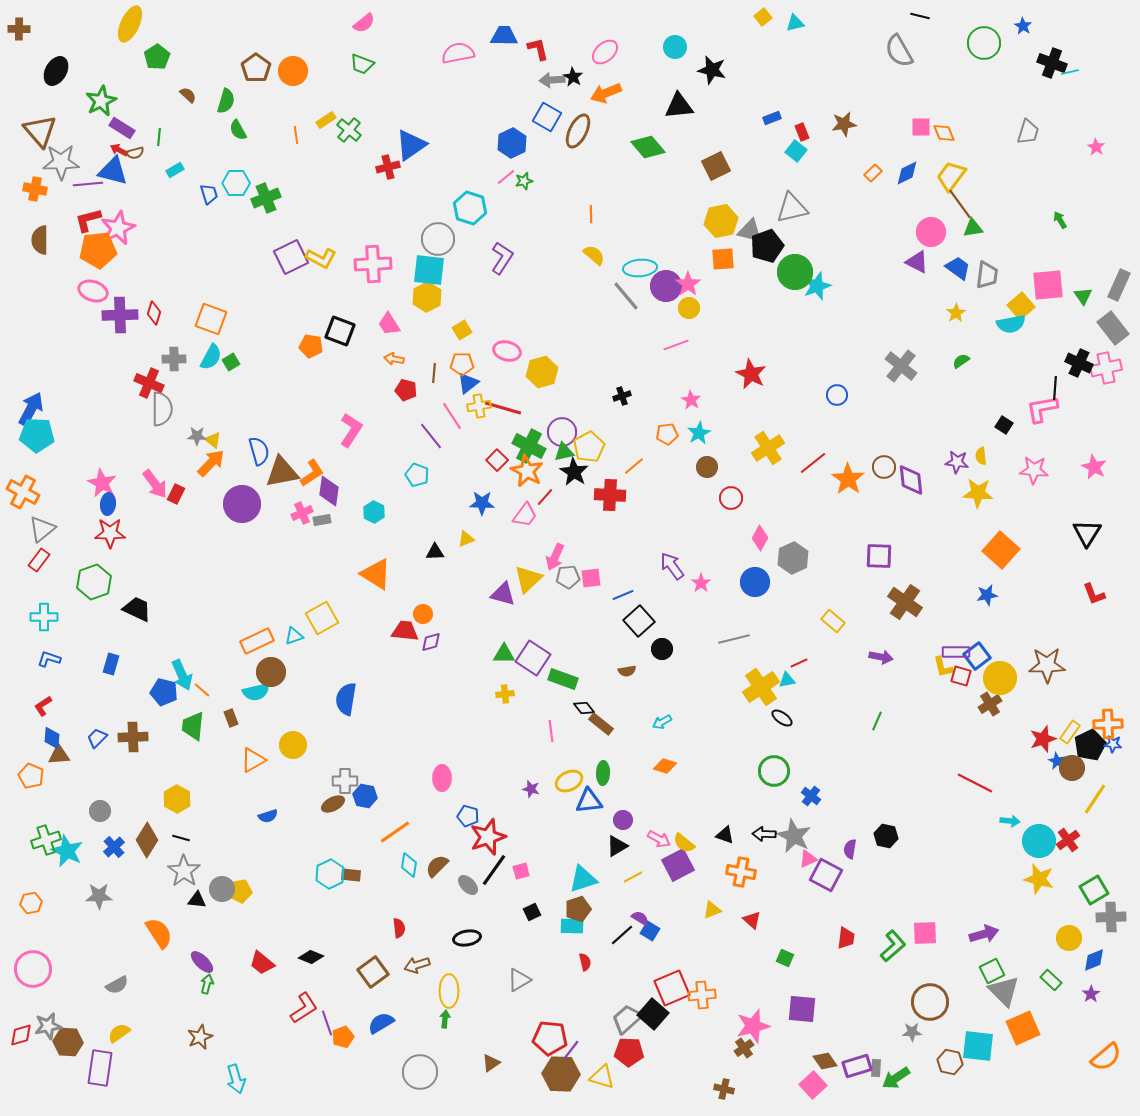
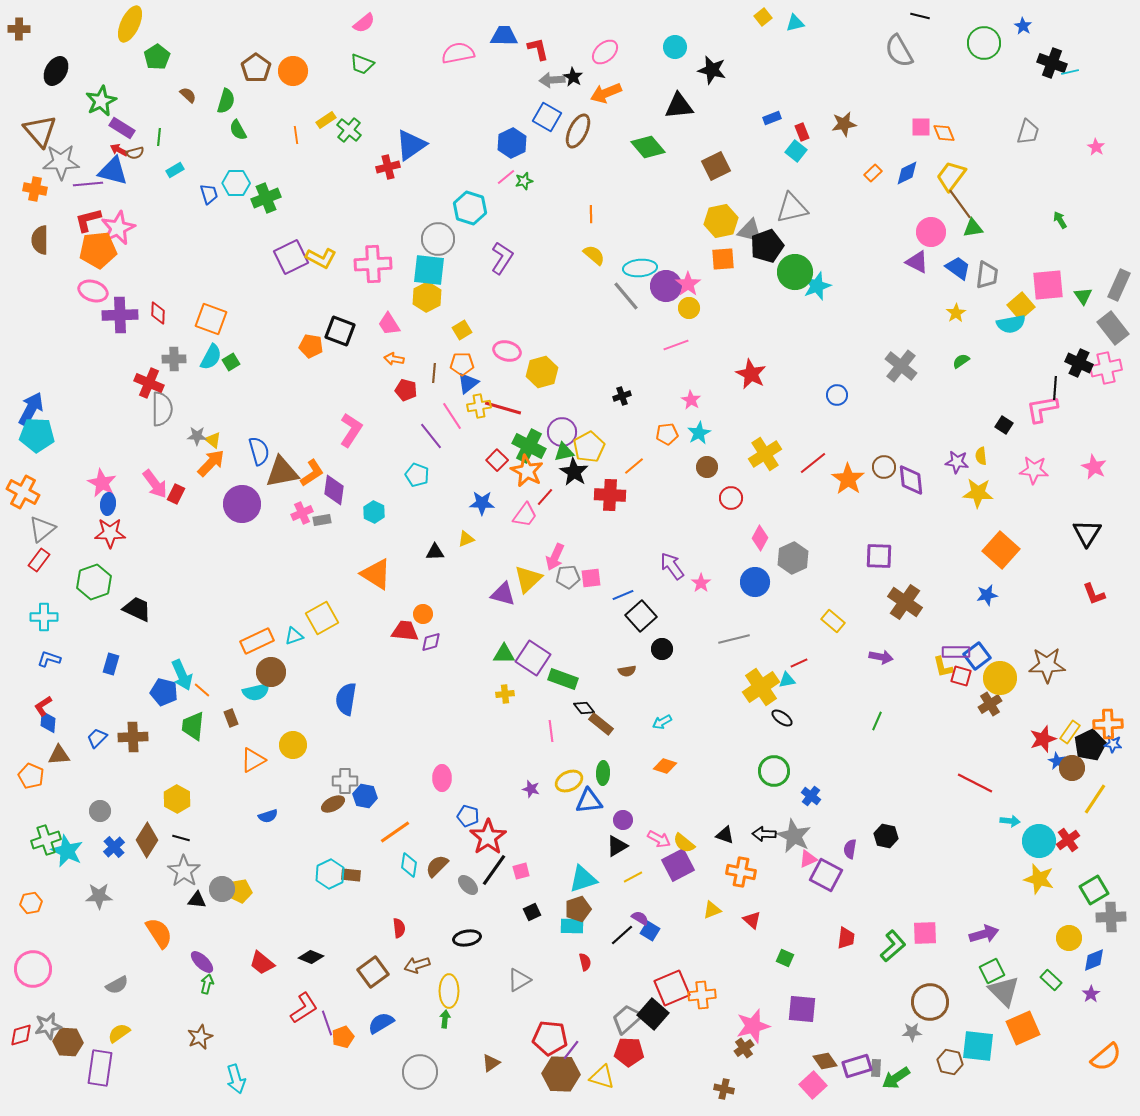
red diamond at (154, 313): moved 4 px right; rotated 15 degrees counterclockwise
yellow cross at (768, 448): moved 3 px left, 6 px down
purple diamond at (329, 491): moved 5 px right, 1 px up
black square at (639, 621): moved 2 px right, 5 px up
blue diamond at (52, 738): moved 4 px left, 16 px up
red star at (488, 837): rotated 15 degrees counterclockwise
